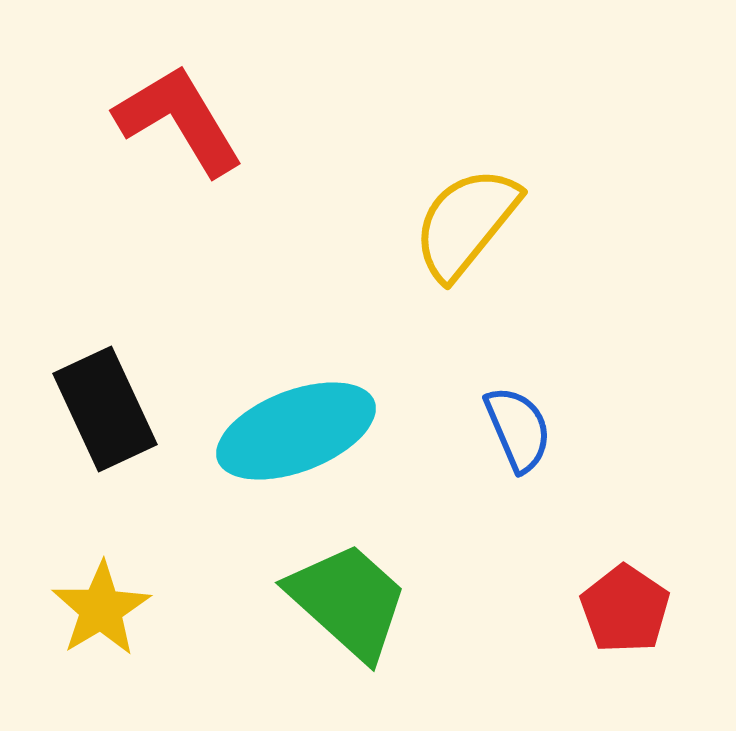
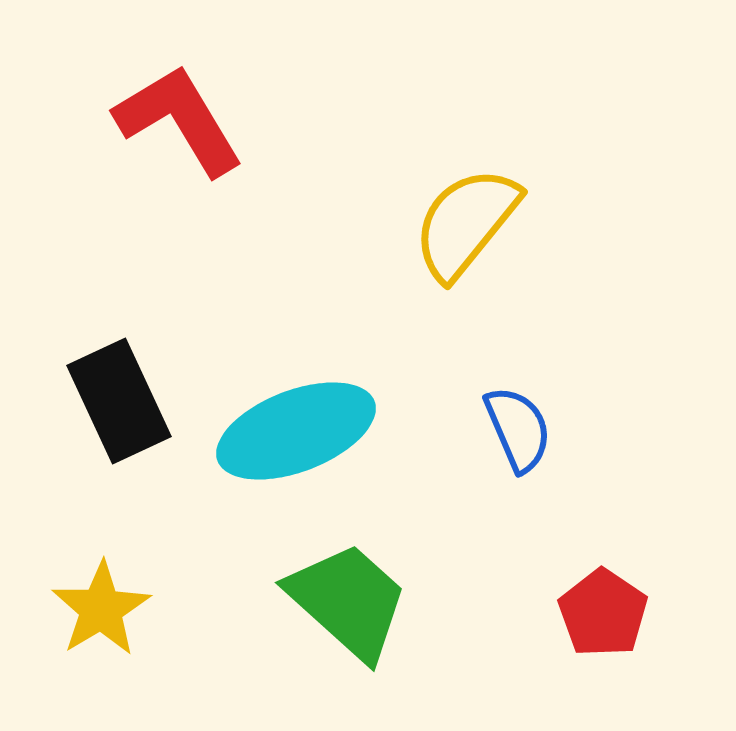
black rectangle: moved 14 px right, 8 px up
red pentagon: moved 22 px left, 4 px down
